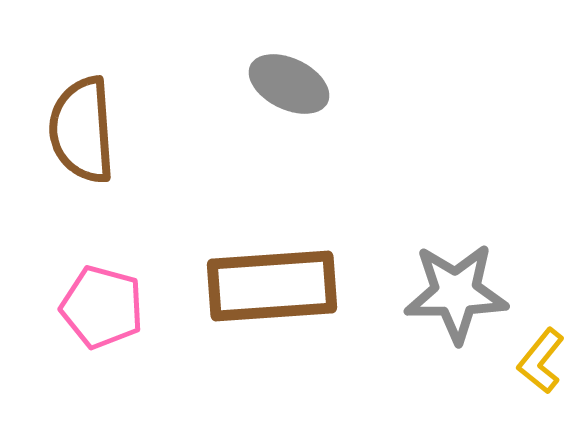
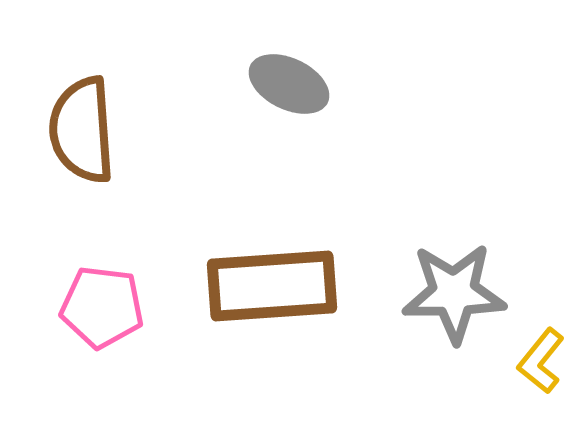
gray star: moved 2 px left
pink pentagon: rotated 8 degrees counterclockwise
